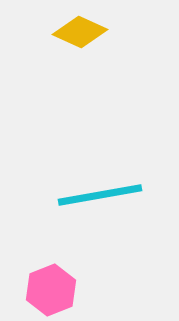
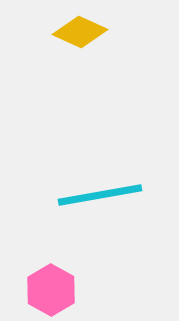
pink hexagon: rotated 9 degrees counterclockwise
